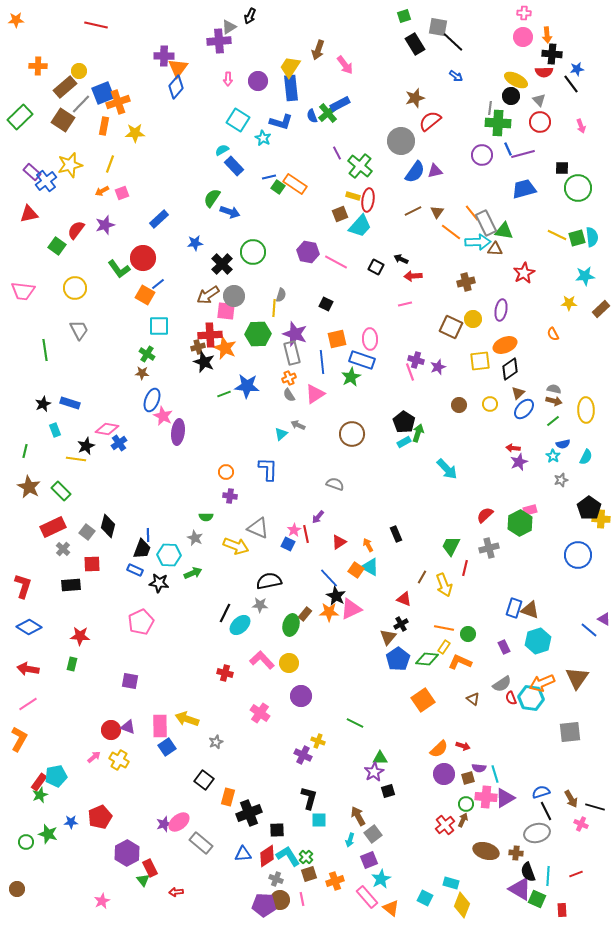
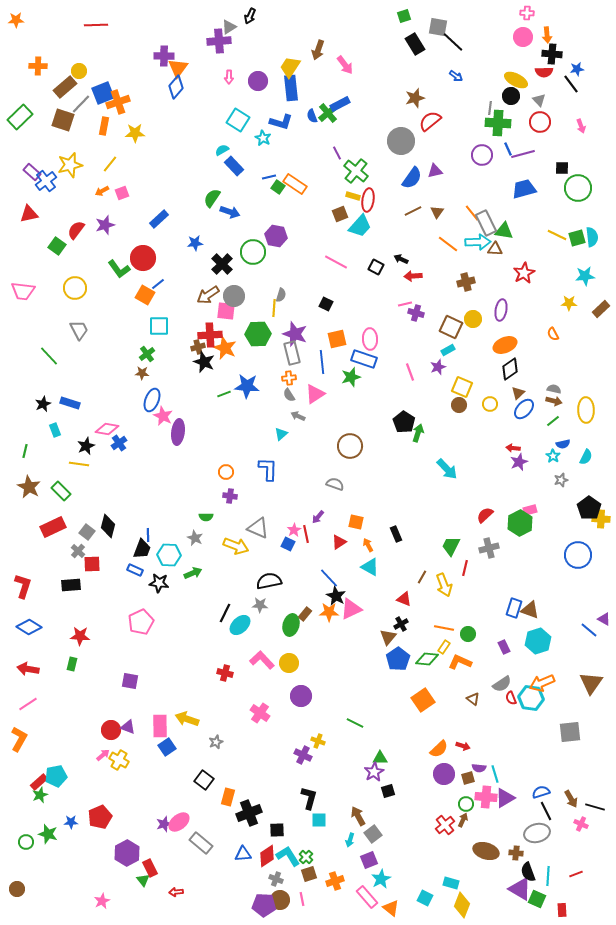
pink cross at (524, 13): moved 3 px right
red line at (96, 25): rotated 15 degrees counterclockwise
pink arrow at (228, 79): moved 1 px right, 2 px up
brown square at (63, 120): rotated 15 degrees counterclockwise
yellow line at (110, 164): rotated 18 degrees clockwise
green cross at (360, 166): moved 4 px left, 5 px down
blue semicircle at (415, 172): moved 3 px left, 6 px down
orange line at (451, 232): moved 3 px left, 12 px down
purple hexagon at (308, 252): moved 32 px left, 16 px up
green line at (45, 350): moved 4 px right, 6 px down; rotated 35 degrees counterclockwise
green cross at (147, 354): rotated 21 degrees clockwise
blue rectangle at (362, 360): moved 2 px right, 1 px up
purple cross at (416, 360): moved 47 px up
yellow square at (480, 361): moved 18 px left, 26 px down; rotated 30 degrees clockwise
green star at (351, 377): rotated 12 degrees clockwise
orange cross at (289, 378): rotated 16 degrees clockwise
gray arrow at (298, 425): moved 9 px up
brown circle at (352, 434): moved 2 px left, 12 px down
cyan rectangle at (404, 442): moved 44 px right, 92 px up
yellow line at (76, 459): moved 3 px right, 5 px down
gray cross at (63, 549): moved 15 px right, 2 px down
orange square at (356, 570): moved 48 px up; rotated 21 degrees counterclockwise
brown triangle at (577, 678): moved 14 px right, 5 px down
pink arrow at (94, 757): moved 9 px right, 2 px up
red rectangle at (39, 782): rotated 12 degrees clockwise
